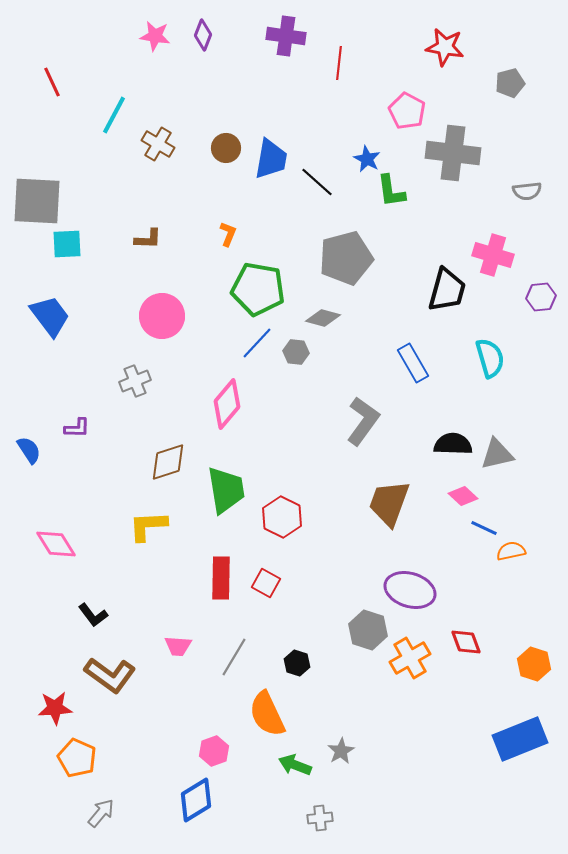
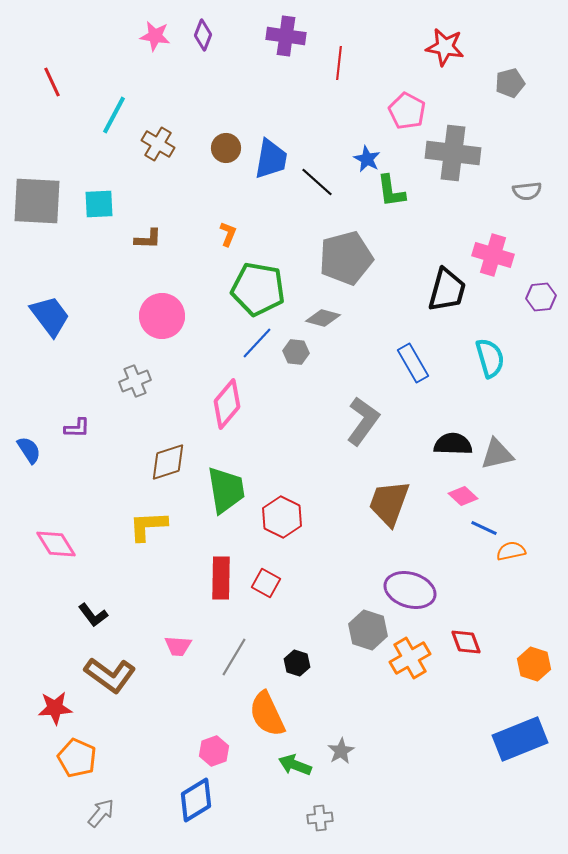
cyan square at (67, 244): moved 32 px right, 40 px up
